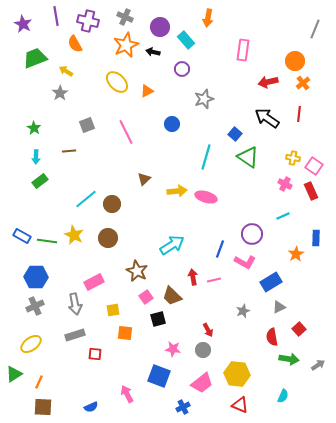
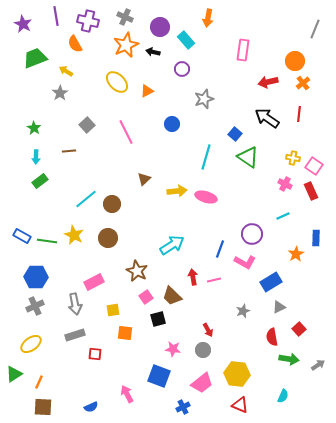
gray square at (87, 125): rotated 21 degrees counterclockwise
